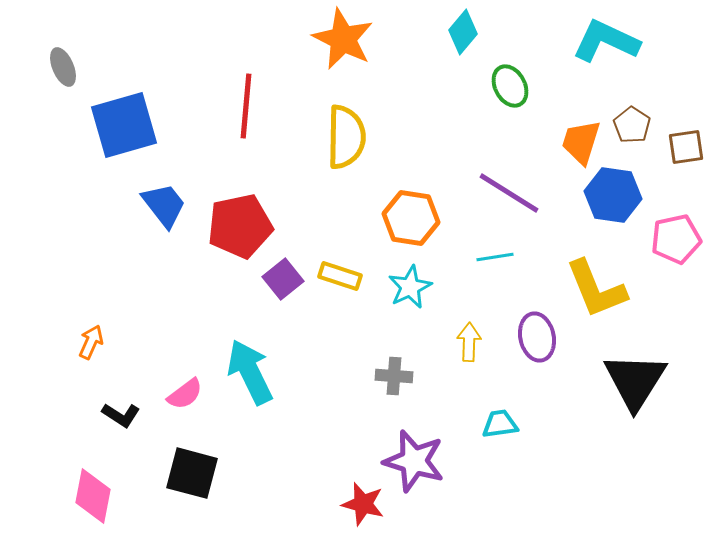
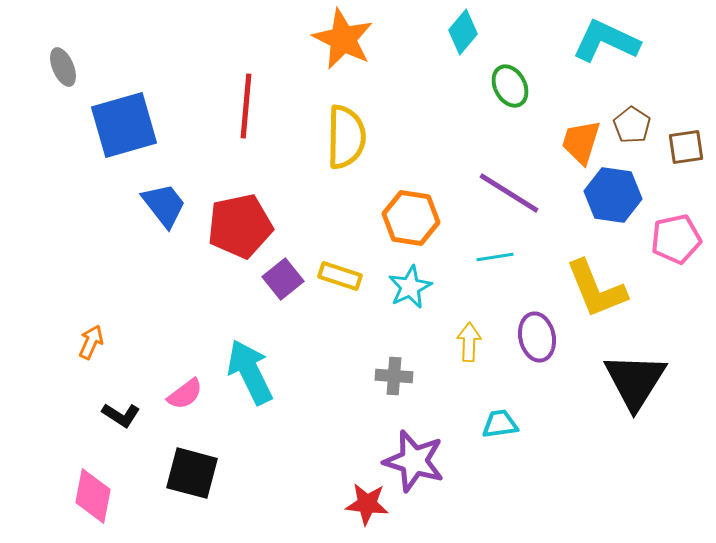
red star: moved 4 px right; rotated 9 degrees counterclockwise
